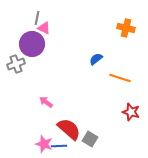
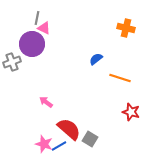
gray cross: moved 4 px left, 2 px up
blue line: rotated 28 degrees counterclockwise
